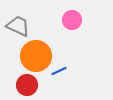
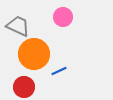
pink circle: moved 9 px left, 3 px up
orange circle: moved 2 px left, 2 px up
red circle: moved 3 px left, 2 px down
